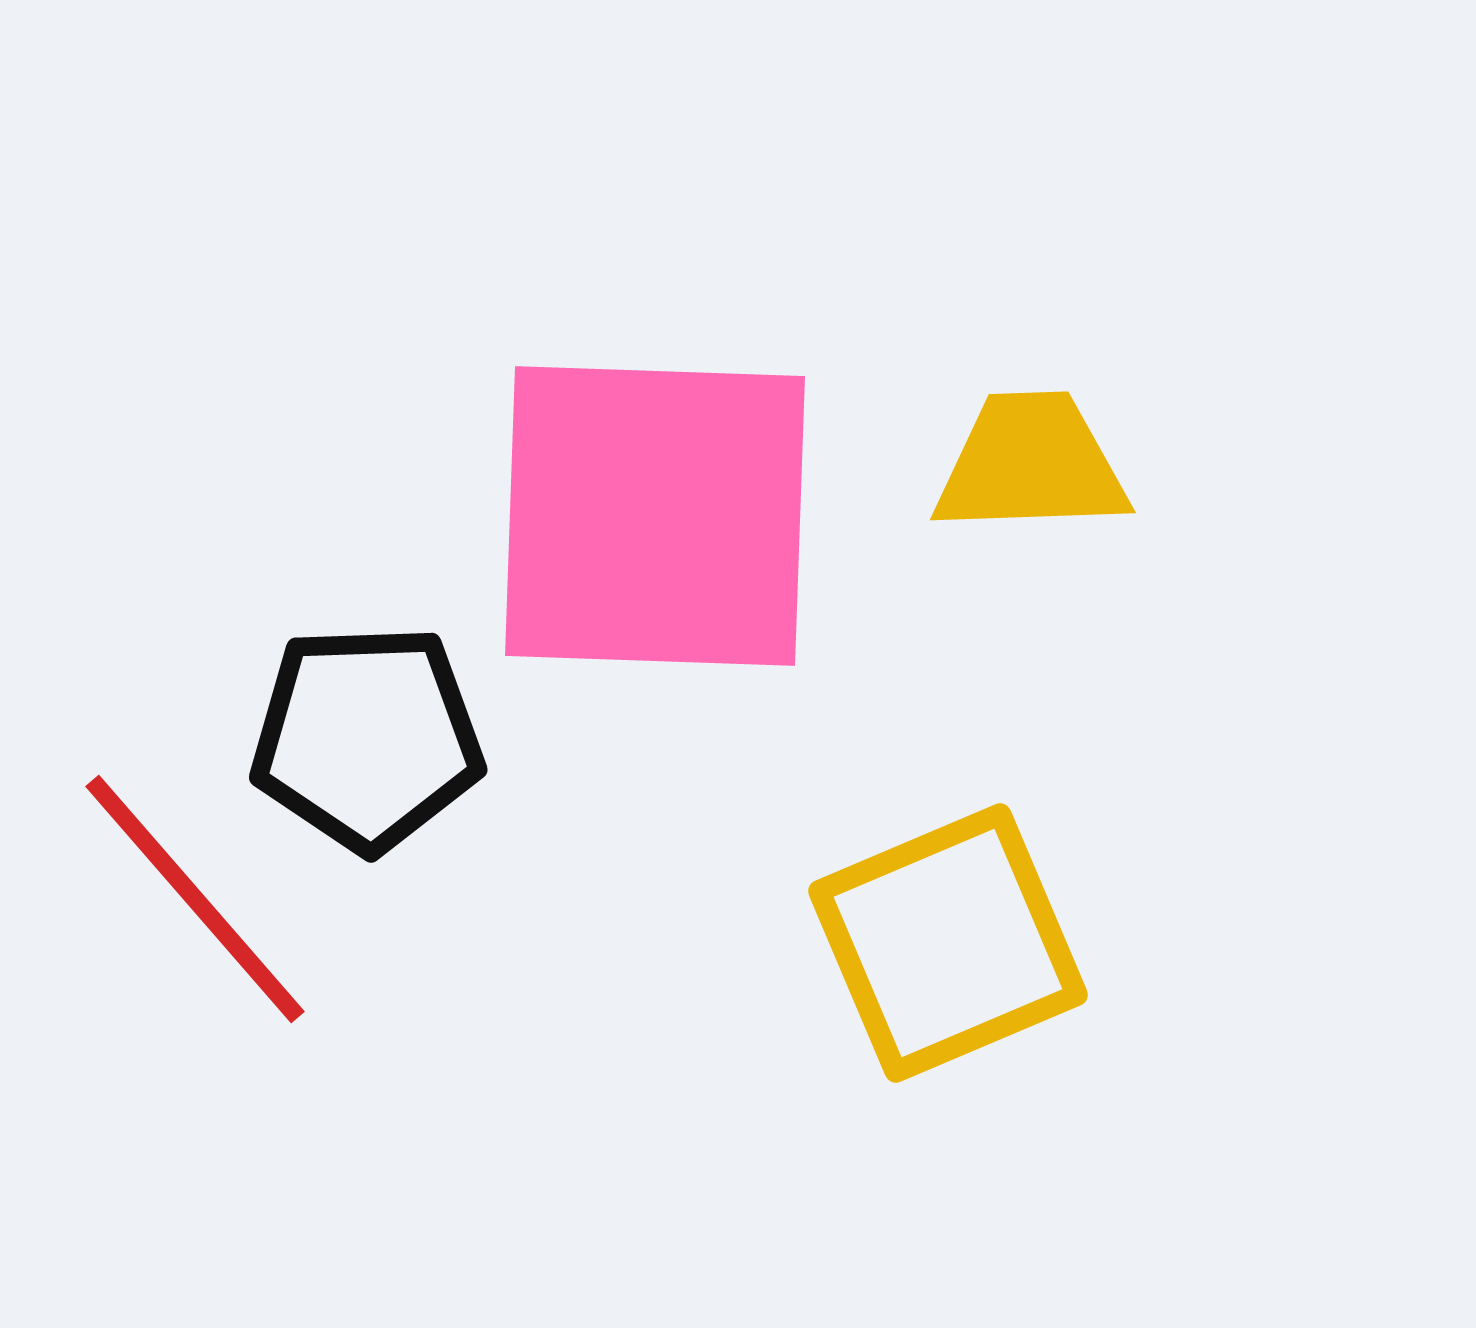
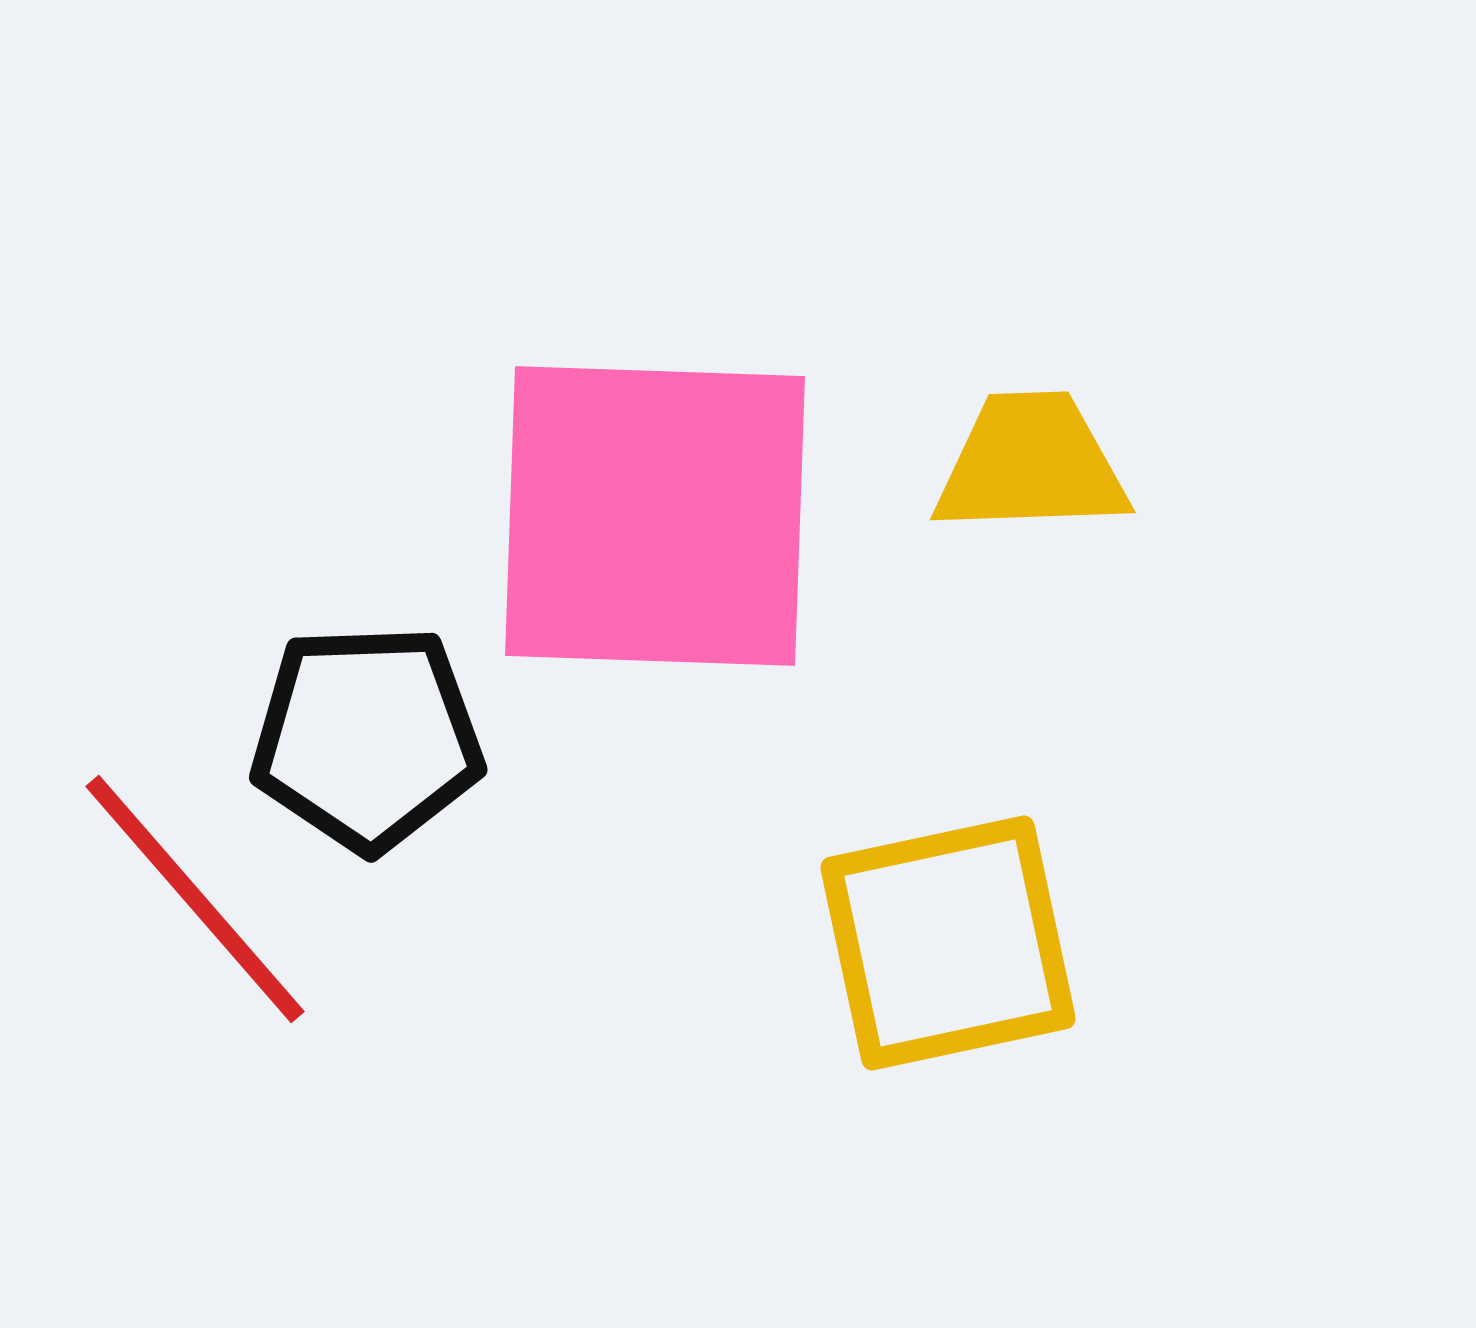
yellow square: rotated 11 degrees clockwise
